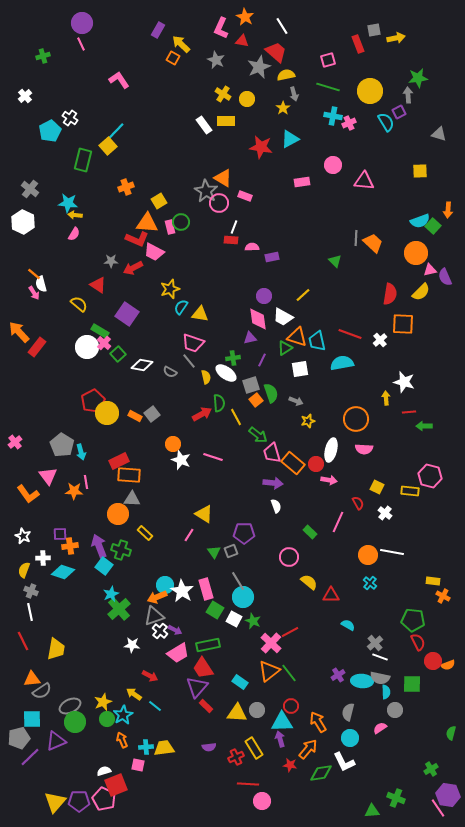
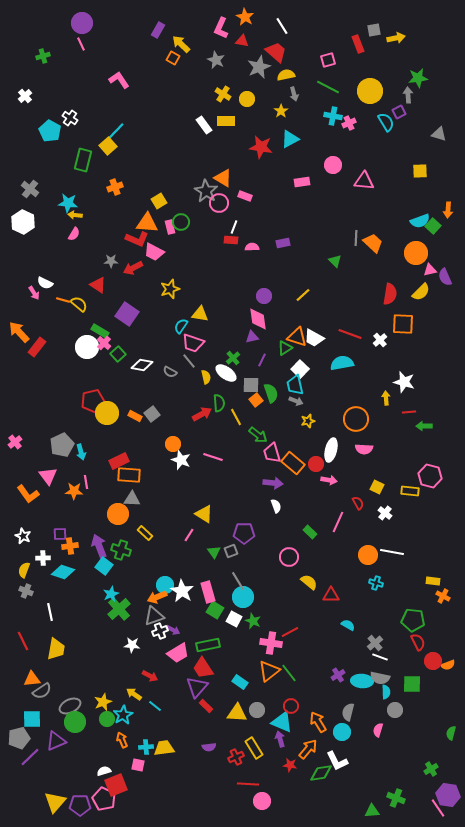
green line at (328, 87): rotated 10 degrees clockwise
yellow star at (283, 108): moved 2 px left, 3 px down
cyan pentagon at (50, 131): rotated 15 degrees counterclockwise
orange cross at (126, 187): moved 11 px left
purple rectangle at (272, 257): moved 11 px right, 14 px up
orange line at (34, 274): moved 29 px right, 26 px down; rotated 24 degrees counterclockwise
white semicircle at (41, 284): moved 4 px right, 1 px up; rotated 49 degrees counterclockwise
cyan semicircle at (181, 307): moved 19 px down
white trapezoid at (283, 317): moved 31 px right, 21 px down
purple triangle at (250, 338): moved 2 px right, 1 px up
cyan trapezoid at (317, 341): moved 22 px left, 44 px down
green cross at (233, 358): rotated 32 degrees counterclockwise
white square at (300, 369): rotated 36 degrees counterclockwise
gray square at (251, 385): rotated 18 degrees clockwise
red pentagon at (93, 401): rotated 15 degrees clockwise
gray pentagon at (62, 445): rotated 15 degrees clockwise
cyan cross at (370, 583): moved 6 px right; rotated 24 degrees counterclockwise
pink rectangle at (206, 589): moved 2 px right, 3 px down
gray cross at (31, 591): moved 5 px left
white line at (30, 612): moved 20 px right
purple arrow at (175, 630): moved 2 px left
white cross at (160, 631): rotated 28 degrees clockwise
pink cross at (271, 643): rotated 35 degrees counterclockwise
cyan triangle at (282, 722): rotated 25 degrees clockwise
pink semicircle at (380, 728): moved 2 px left, 2 px down; rotated 40 degrees counterclockwise
cyan circle at (350, 738): moved 8 px left, 6 px up
white L-shape at (344, 762): moved 7 px left, 1 px up
purple pentagon at (79, 801): moved 1 px right, 4 px down
